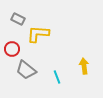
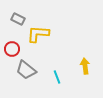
yellow arrow: moved 1 px right
